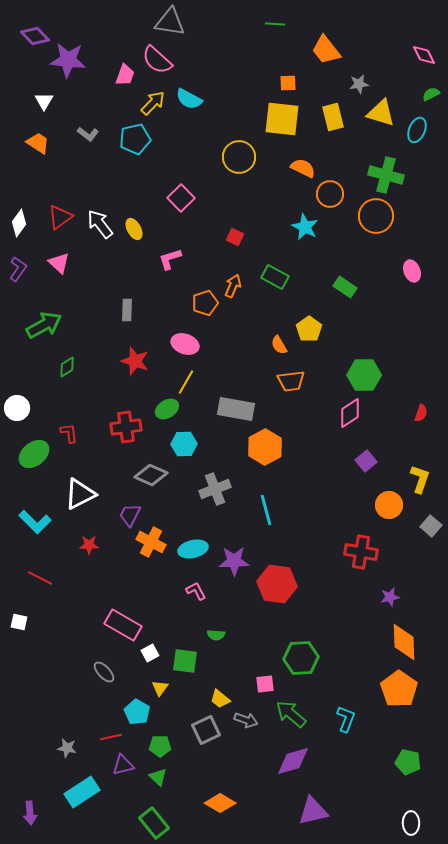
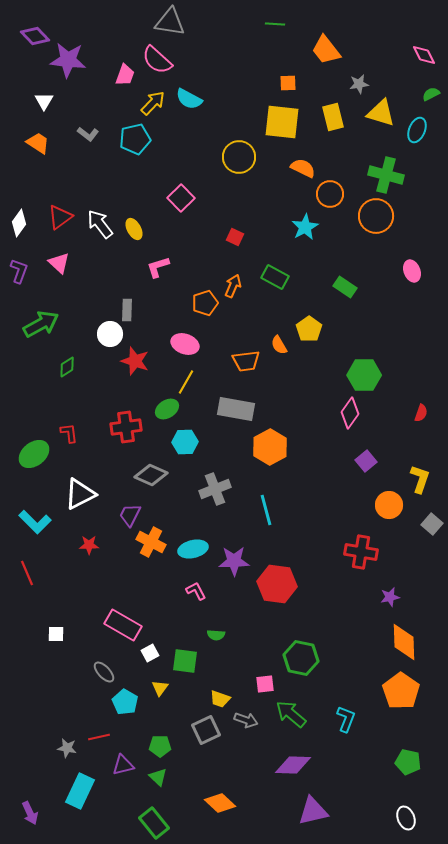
yellow square at (282, 119): moved 3 px down
cyan star at (305, 227): rotated 16 degrees clockwise
pink L-shape at (170, 259): moved 12 px left, 8 px down
purple L-shape at (18, 269): moved 1 px right, 2 px down; rotated 15 degrees counterclockwise
green arrow at (44, 325): moved 3 px left, 1 px up
orange trapezoid at (291, 381): moved 45 px left, 20 px up
white circle at (17, 408): moved 93 px right, 74 px up
pink diamond at (350, 413): rotated 20 degrees counterclockwise
cyan hexagon at (184, 444): moved 1 px right, 2 px up
orange hexagon at (265, 447): moved 5 px right
gray square at (431, 526): moved 1 px right, 2 px up
red line at (40, 578): moved 13 px left, 5 px up; rotated 40 degrees clockwise
white square at (19, 622): moved 37 px right, 12 px down; rotated 12 degrees counterclockwise
green hexagon at (301, 658): rotated 16 degrees clockwise
orange pentagon at (399, 689): moved 2 px right, 2 px down
yellow trapezoid at (220, 699): rotated 20 degrees counterclockwise
cyan pentagon at (137, 712): moved 12 px left, 10 px up
red line at (111, 737): moved 12 px left
purple diamond at (293, 761): moved 4 px down; rotated 18 degrees clockwise
cyan rectangle at (82, 792): moved 2 px left, 1 px up; rotated 32 degrees counterclockwise
orange diamond at (220, 803): rotated 12 degrees clockwise
purple arrow at (30, 813): rotated 20 degrees counterclockwise
white ellipse at (411, 823): moved 5 px left, 5 px up; rotated 20 degrees counterclockwise
